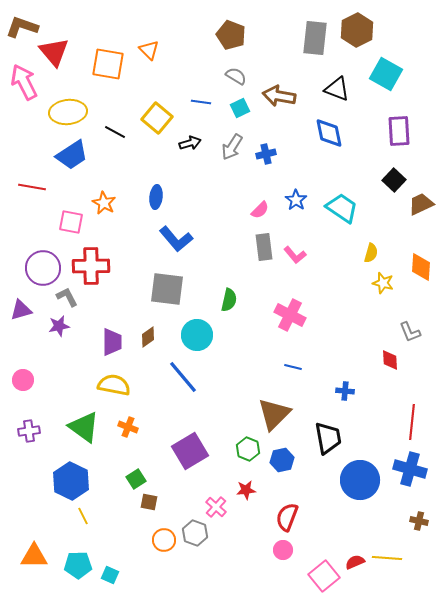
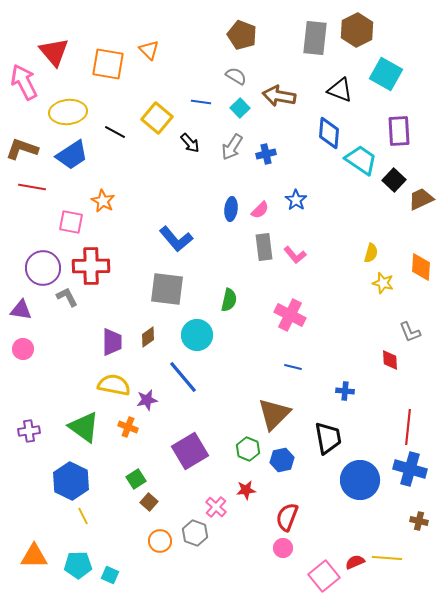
brown L-shape at (22, 27): moved 122 px down
brown pentagon at (231, 35): moved 11 px right
black triangle at (337, 89): moved 3 px right, 1 px down
cyan square at (240, 108): rotated 18 degrees counterclockwise
blue diamond at (329, 133): rotated 16 degrees clockwise
black arrow at (190, 143): rotated 65 degrees clockwise
blue ellipse at (156, 197): moved 75 px right, 12 px down
orange star at (104, 203): moved 1 px left, 2 px up
brown trapezoid at (421, 204): moved 5 px up
cyan trapezoid at (342, 208): moved 19 px right, 48 px up
purple triangle at (21, 310): rotated 25 degrees clockwise
purple star at (59, 326): moved 88 px right, 74 px down
pink circle at (23, 380): moved 31 px up
red line at (412, 422): moved 4 px left, 5 px down
brown square at (149, 502): rotated 30 degrees clockwise
orange circle at (164, 540): moved 4 px left, 1 px down
pink circle at (283, 550): moved 2 px up
